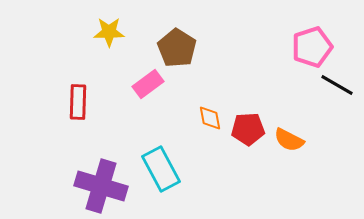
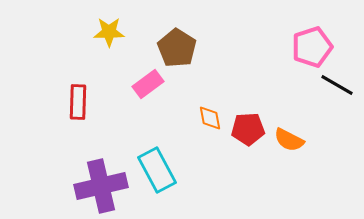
cyan rectangle: moved 4 px left, 1 px down
purple cross: rotated 30 degrees counterclockwise
